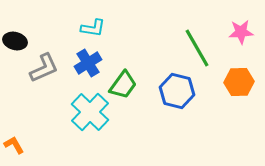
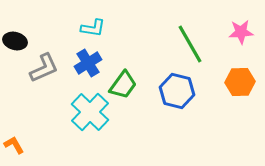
green line: moved 7 px left, 4 px up
orange hexagon: moved 1 px right
